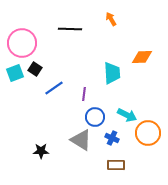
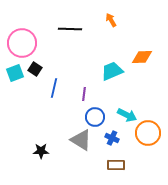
orange arrow: moved 1 px down
cyan trapezoid: moved 2 px up; rotated 110 degrees counterclockwise
blue line: rotated 42 degrees counterclockwise
